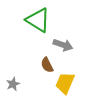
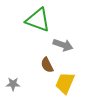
green triangle: rotated 12 degrees counterclockwise
gray star: rotated 24 degrees clockwise
